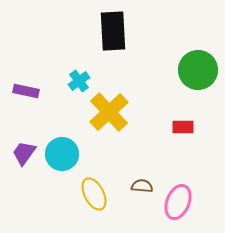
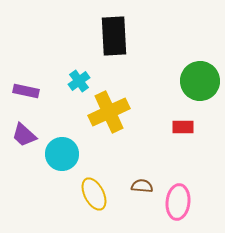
black rectangle: moved 1 px right, 5 px down
green circle: moved 2 px right, 11 px down
yellow cross: rotated 18 degrees clockwise
purple trapezoid: moved 18 px up; rotated 84 degrees counterclockwise
pink ellipse: rotated 16 degrees counterclockwise
